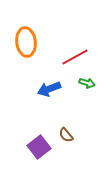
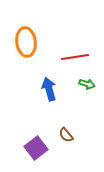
red line: rotated 20 degrees clockwise
green arrow: moved 1 px down
blue arrow: rotated 95 degrees clockwise
purple square: moved 3 px left, 1 px down
